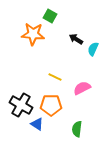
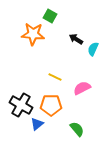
blue triangle: rotated 48 degrees clockwise
green semicircle: rotated 133 degrees clockwise
